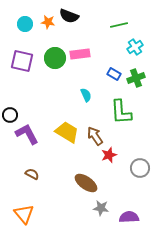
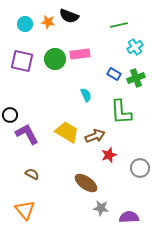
green circle: moved 1 px down
brown arrow: rotated 102 degrees clockwise
orange triangle: moved 1 px right, 4 px up
